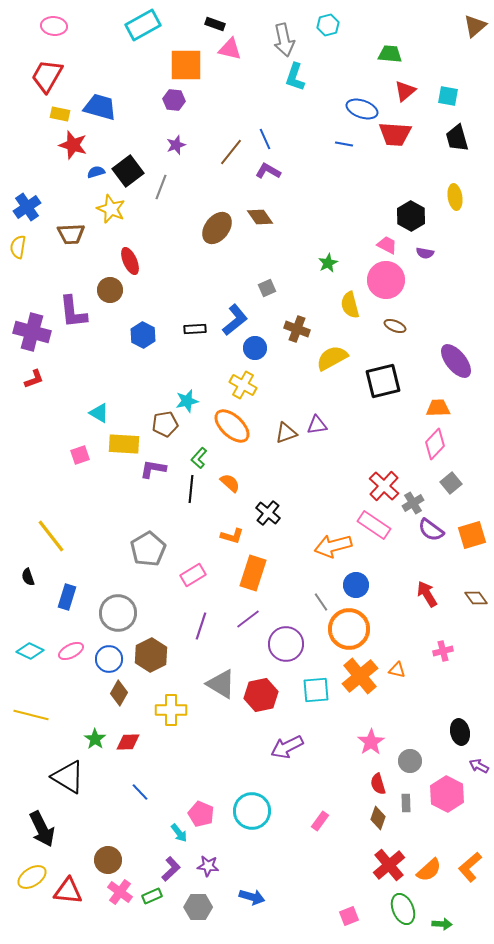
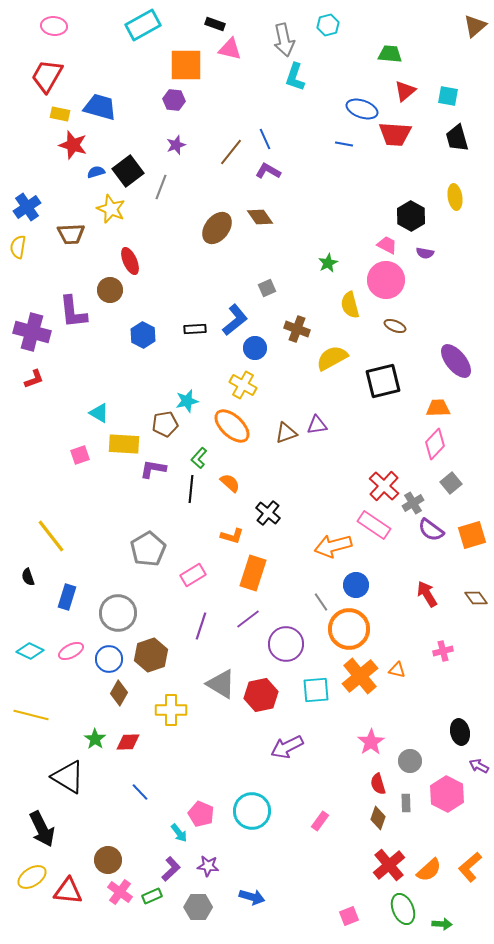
brown hexagon at (151, 655): rotated 8 degrees clockwise
